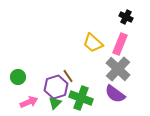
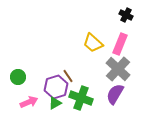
black cross: moved 2 px up
purple semicircle: rotated 85 degrees clockwise
green triangle: rotated 16 degrees clockwise
